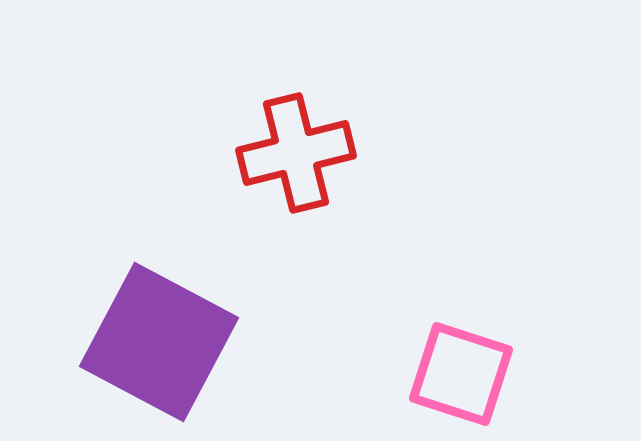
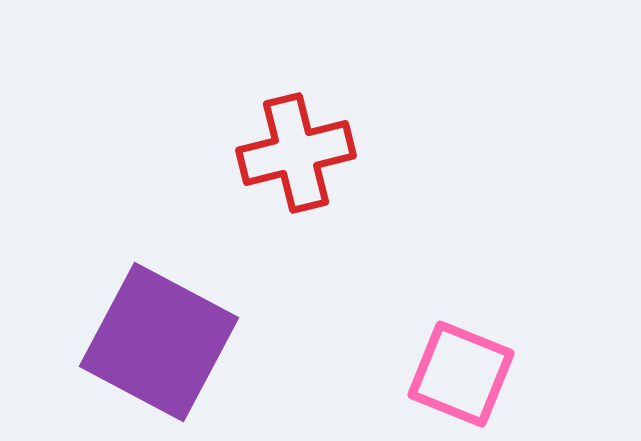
pink square: rotated 4 degrees clockwise
